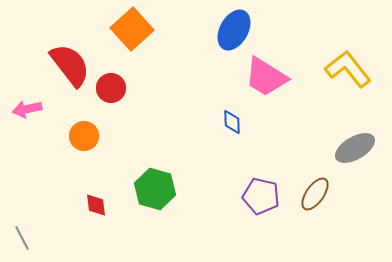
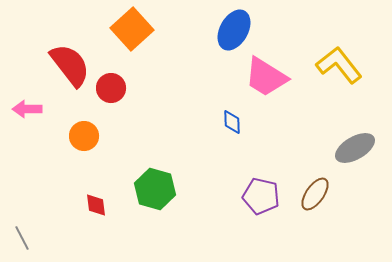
yellow L-shape: moved 9 px left, 4 px up
pink arrow: rotated 12 degrees clockwise
